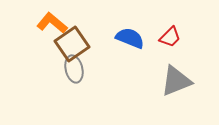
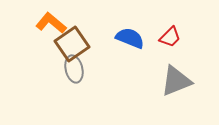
orange L-shape: moved 1 px left
